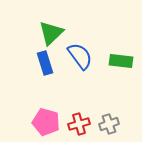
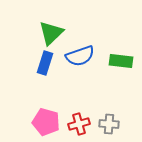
blue semicircle: rotated 108 degrees clockwise
blue rectangle: rotated 35 degrees clockwise
gray cross: rotated 24 degrees clockwise
